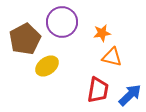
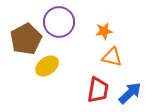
purple circle: moved 3 px left
orange star: moved 2 px right, 2 px up
brown pentagon: moved 1 px right
blue arrow: moved 2 px up
